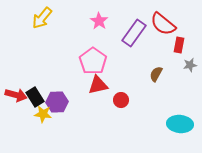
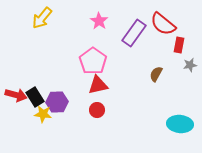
red circle: moved 24 px left, 10 px down
